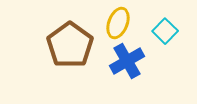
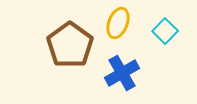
blue cross: moved 5 px left, 12 px down
